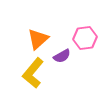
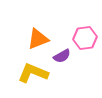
orange triangle: rotated 20 degrees clockwise
yellow L-shape: rotated 72 degrees clockwise
